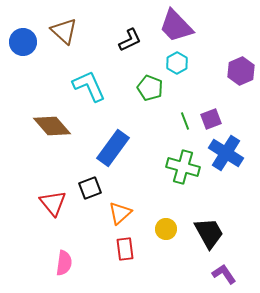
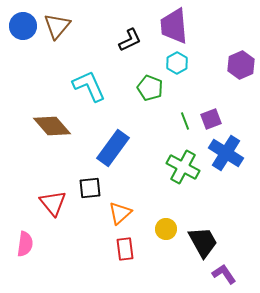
purple trapezoid: moved 2 px left; rotated 39 degrees clockwise
brown triangle: moved 7 px left, 5 px up; rotated 28 degrees clockwise
blue circle: moved 16 px up
purple hexagon: moved 6 px up
green cross: rotated 12 degrees clockwise
black square: rotated 15 degrees clockwise
black trapezoid: moved 6 px left, 9 px down
pink semicircle: moved 39 px left, 19 px up
